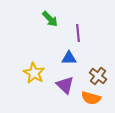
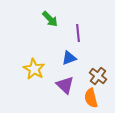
blue triangle: rotated 21 degrees counterclockwise
yellow star: moved 4 px up
orange semicircle: rotated 60 degrees clockwise
